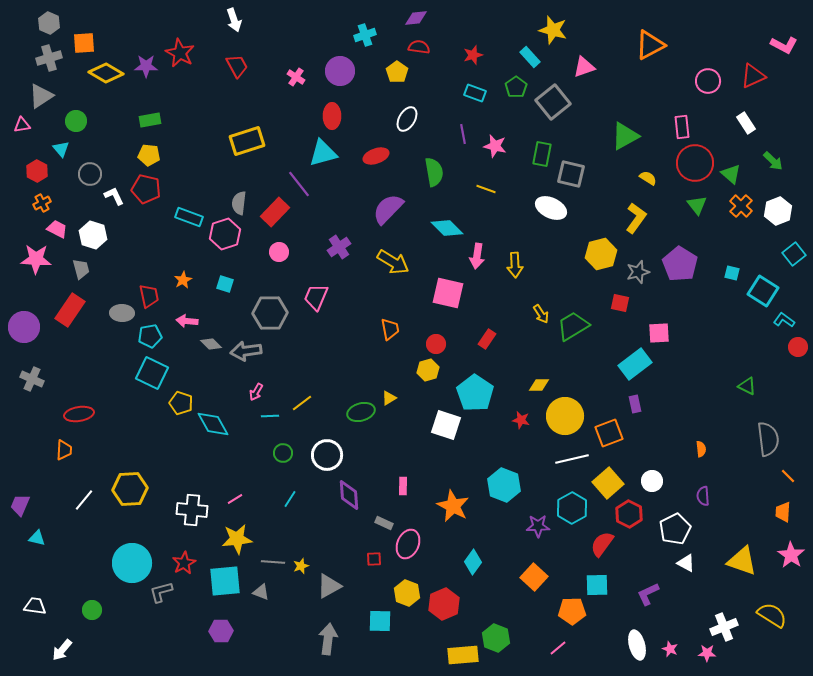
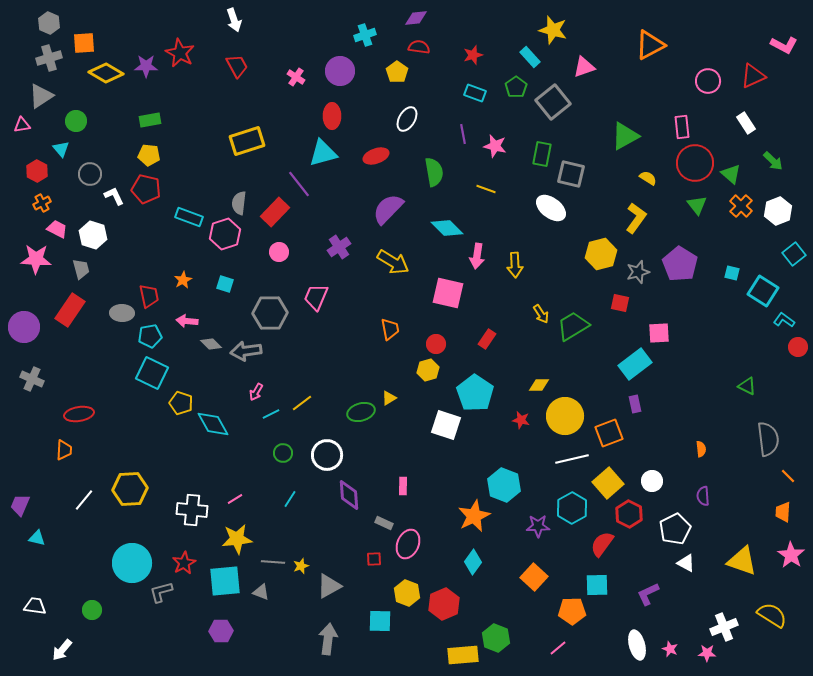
white ellipse at (551, 208): rotated 12 degrees clockwise
cyan line at (270, 416): moved 1 px right, 2 px up; rotated 24 degrees counterclockwise
orange star at (453, 506): moved 21 px right, 10 px down; rotated 20 degrees clockwise
